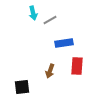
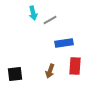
red rectangle: moved 2 px left
black square: moved 7 px left, 13 px up
